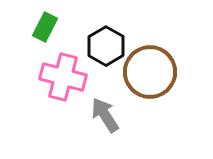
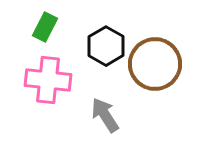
brown circle: moved 5 px right, 8 px up
pink cross: moved 15 px left, 3 px down; rotated 9 degrees counterclockwise
